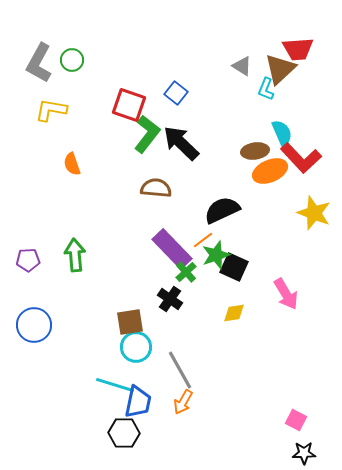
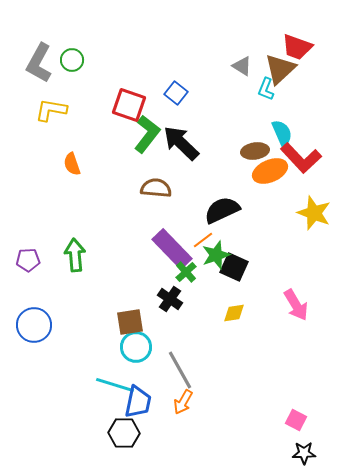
red trapezoid: moved 1 px left, 2 px up; rotated 24 degrees clockwise
pink arrow: moved 10 px right, 11 px down
